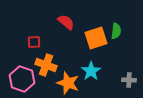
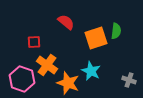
orange cross: moved 1 px right; rotated 15 degrees clockwise
cyan star: rotated 12 degrees counterclockwise
gray cross: rotated 16 degrees clockwise
